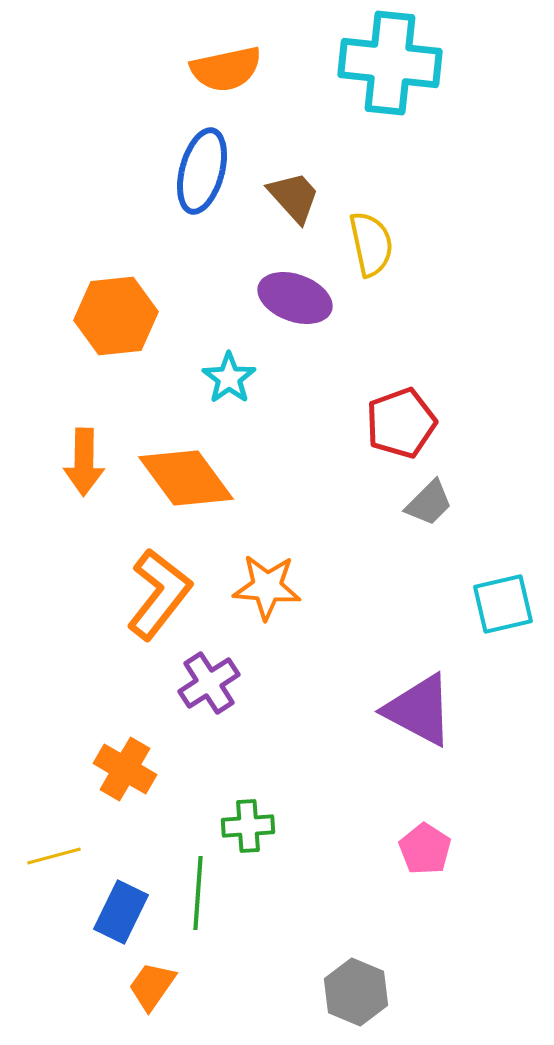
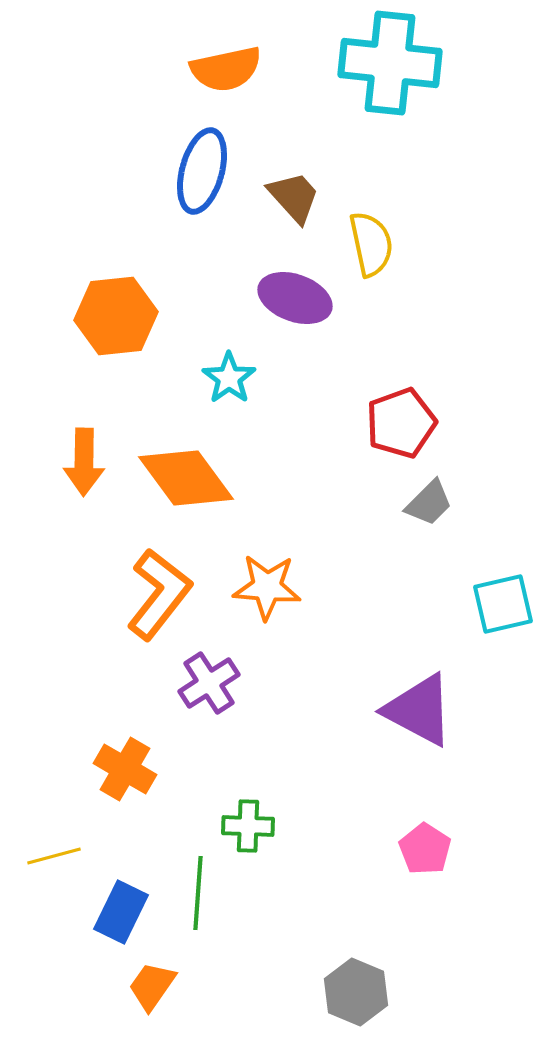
green cross: rotated 6 degrees clockwise
